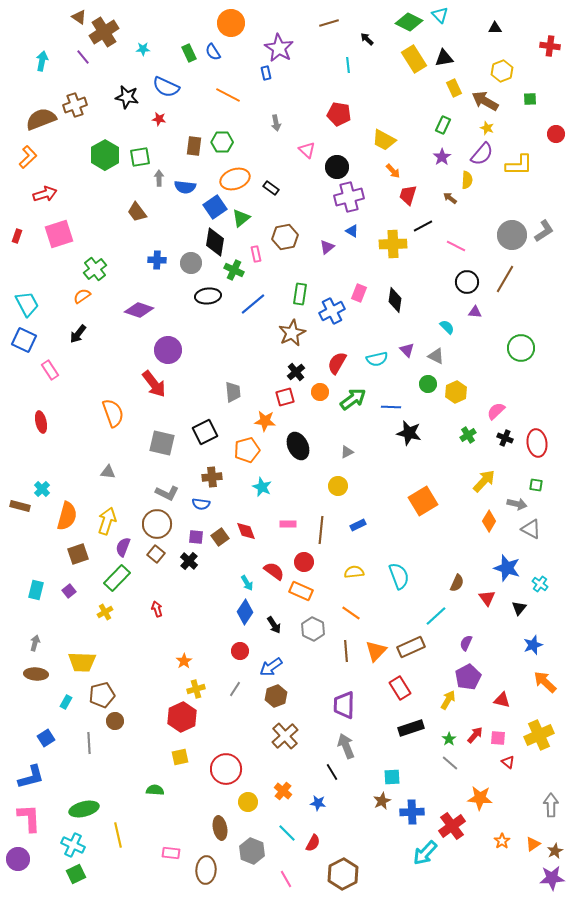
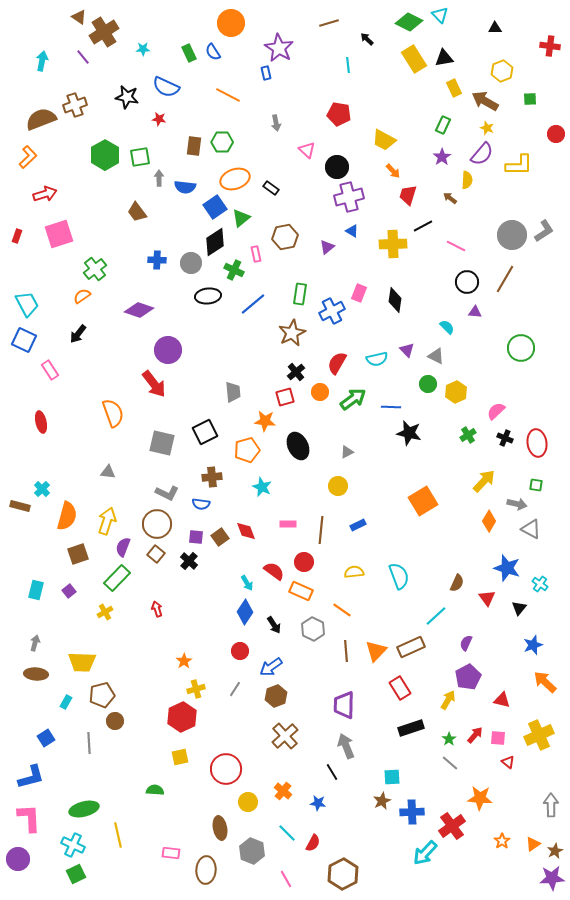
black diamond at (215, 242): rotated 48 degrees clockwise
orange line at (351, 613): moved 9 px left, 3 px up
